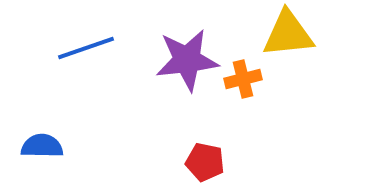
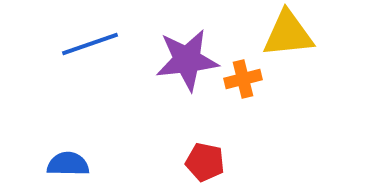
blue line: moved 4 px right, 4 px up
blue semicircle: moved 26 px right, 18 px down
